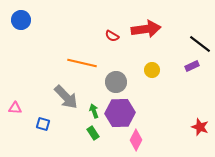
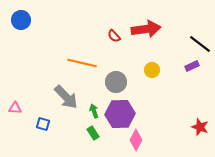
red semicircle: moved 2 px right; rotated 16 degrees clockwise
purple hexagon: moved 1 px down
